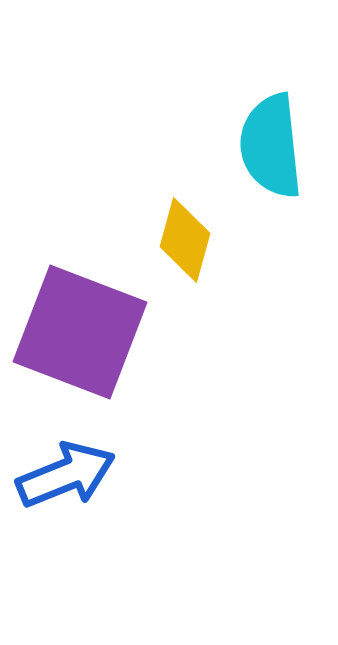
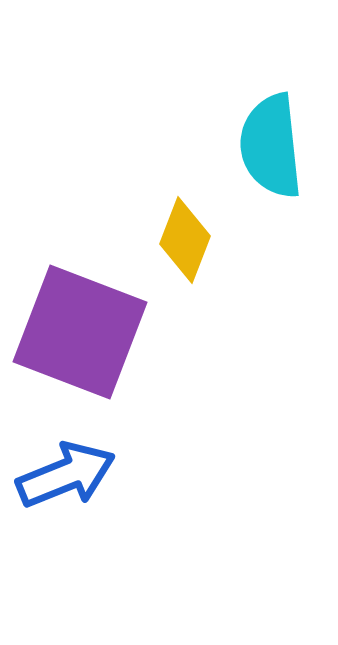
yellow diamond: rotated 6 degrees clockwise
